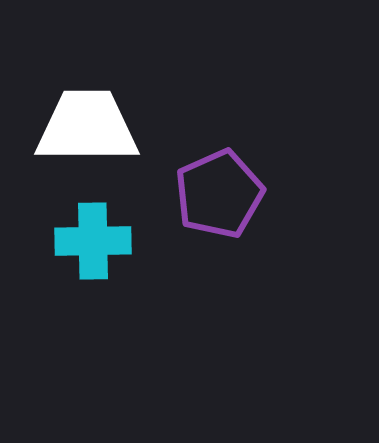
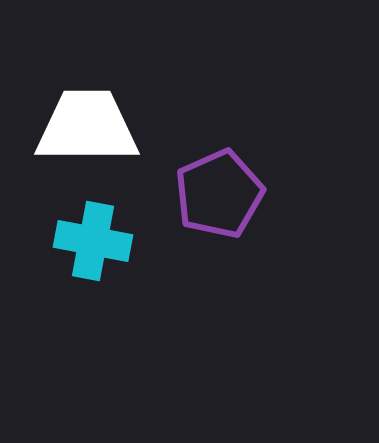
cyan cross: rotated 12 degrees clockwise
